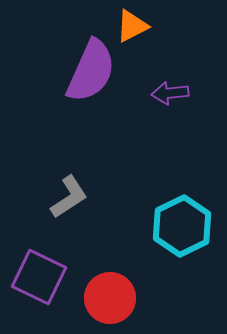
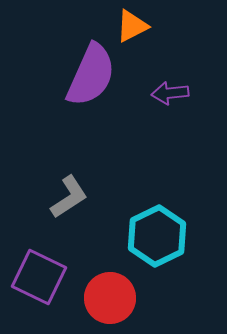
purple semicircle: moved 4 px down
cyan hexagon: moved 25 px left, 10 px down
